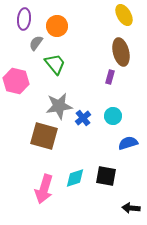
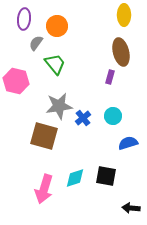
yellow ellipse: rotated 30 degrees clockwise
